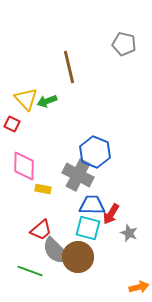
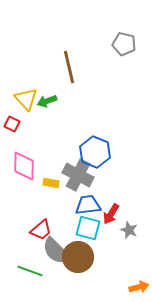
yellow rectangle: moved 8 px right, 6 px up
blue trapezoid: moved 4 px left; rotated 8 degrees counterclockwise
gray star: moved 3 px up
